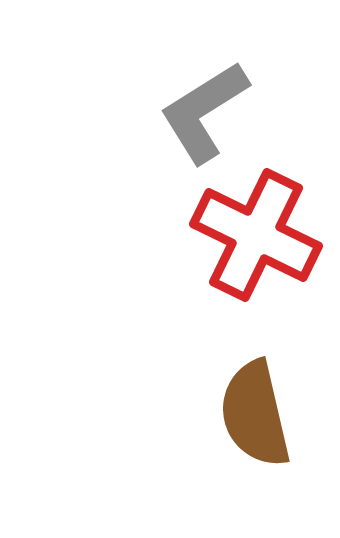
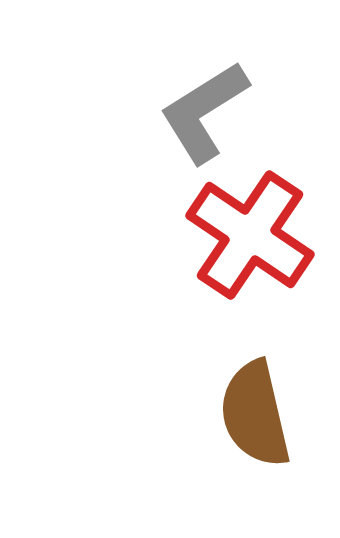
red cross: moved 6 px left; rotated 8 degrees clockwise
